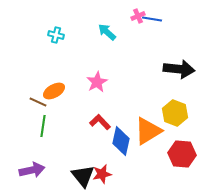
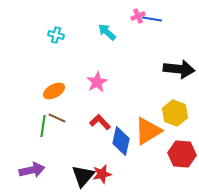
brown line: moved 19 px right, 16 px down
black triangle: rotated 20 degrees clockwise
